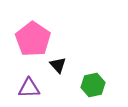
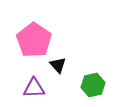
pink pentagon: moved 1 px right, 1 px down
purple triangle: moved 5 px right
